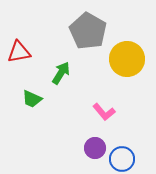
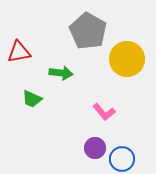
green arrow: rotated 65 degrees clockwise
